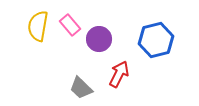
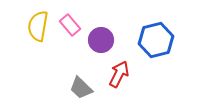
purple circle: moved 2 px right, 1 px down
